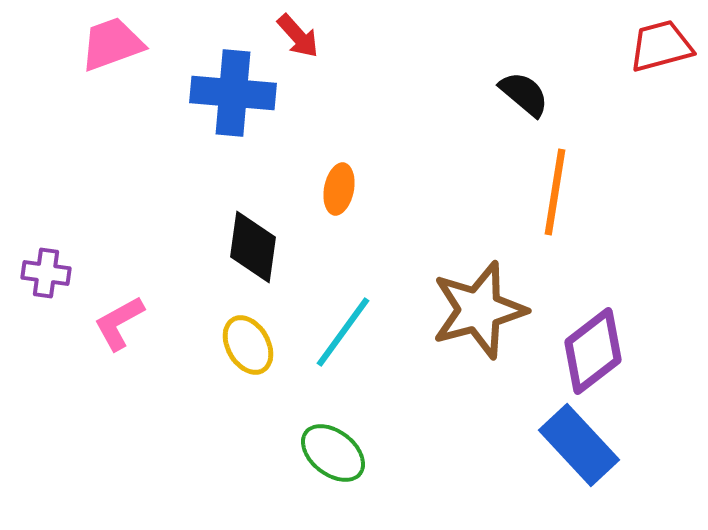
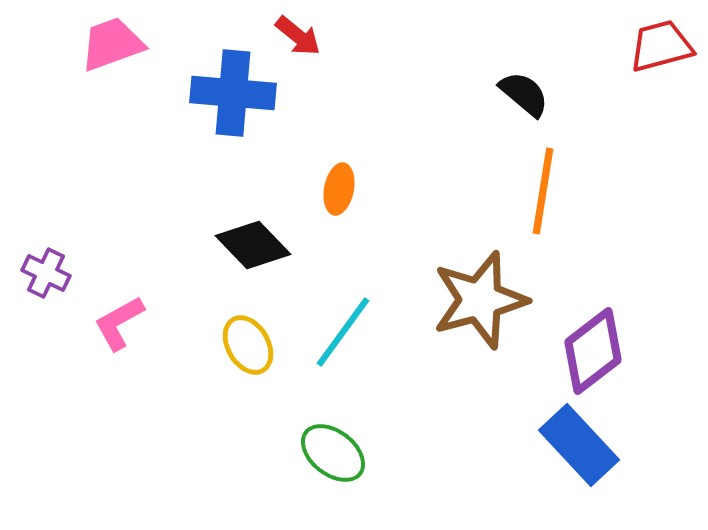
red arrow: rotated 9 degrees counterclockwise
orange line: moved 12 px left, 1 px up
black diamond: moved 2 px up; rotated 52 degrees counterclockwise
purple cross: rotated 18 degrees clockwise
brown star: moved 1 px right, 10 px up
